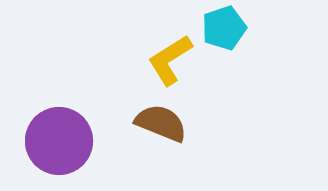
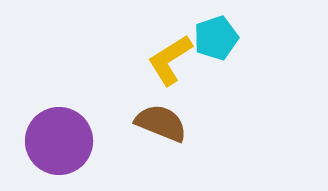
cyan pentagon: moved 8 px left, 10 px down
